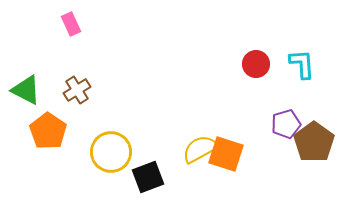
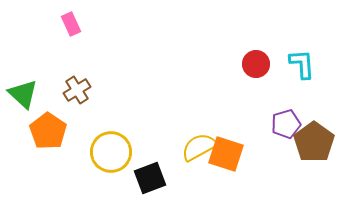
green triangle: moved 3 px left, 4 px down; rotated 16 degrees clockwise
yellow semicircle: moved 1 px left, 2 px up
black square: moved 2 px right, 1 px down
